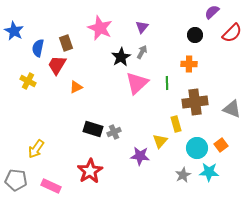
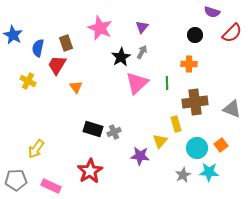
purple semicircle: rotated 119 degrees counterclockwise
blue star: moved 1 px left, 4 px down
orange triangle: rotated 40 degrees counterclockwise
gray pentagon: rotated 10 degrees counterclockwise
